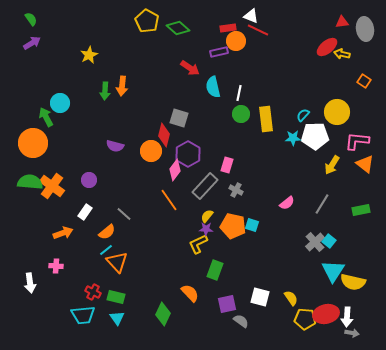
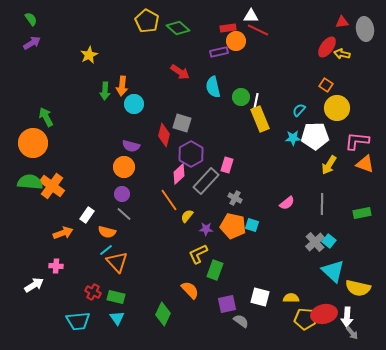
white triangle at (251, 16): rotated 21 degrees counterclockwise
red ellipse at (327, 47): rotated 15 degrees counterclockwise
red arrow at (190, 68): moved 10 px left, 4 px down
orange square at (364, 81): moved 38 px left, 4 px down
white line at (239, 93): moved 17 px right, 8 px down
cyan circle at (60, 103): moved 74 px right, 1 px down
yellow circle at (337, 112): moved 4 px up
green circle at (241, 114): moved 17 px up
cyan semicircle at (303, 115): moved 4 px left, 5 px up
gray square at (179, 118): moved 3 px right, 5 px down
yellow rectangle at (266, 119): moved 6 px left; rotated 15 degrees counterclockwise
purple semicircle at (115, 146): moved 16 px right
orange circle at (151, 151): moved 27 px left, 16 px down
purple hexagon at (188, 154): moved 3 px right
orange triangle at (365, 164): rotated 18 degrees counterclockwise
yellow arrow at (332, 165): moved 3 px left
pink diamond at (175, 170): moved 4 px right, 4 px down; rotated 10 degrees clockwise
purple circle at (89, 180): moved 33 px right, 14 px down
gray rectangle at (205, 186): moved 1 px right, 5 px up
gray cross at (236, 190): moved 1 px left, 8 px down
gray line at (322, 204): rotated 30 degrees counterclockwise
green rectangle at (361, 210): moved 1 px right, 3 px down
white rectangle at (85, 212): moved 2 px right, 3 px down
yellow semicircle at (207, 216): moved 20 px left
orange semicircle at (107, 232): rotated 54 degrees clockwise
yellow L-shape at (198, 244): moved 10 px down
cyan triangle at (333, 271): rotated 20 degrees counterclockwise
yellow semicircle at (353, 282): moved 5 px right, 6 px down
white arrow at (30, 283): moved 4 px right, 2 px down; rotated 114 degrees counterclockwise
orange semicircle at (190, 293): moved 3 px up
yellow semicircle at (291, 298): rotated 56 degrees counterclockwise
red ellipse at (326, 314): moved 2 px left
cyan trapezoid at (83, 315): moved 5 px left, 6 px down
gray arrow at (352, 333): rotated 40 degrees clockwise
